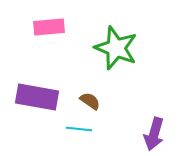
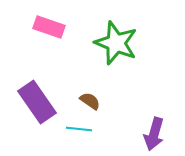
pink rectangle: rotated 24 degrees clockwise
green star: moved 5 px up
purple rectangle: moved 5 px down; rotated 45 degrees clockwise
